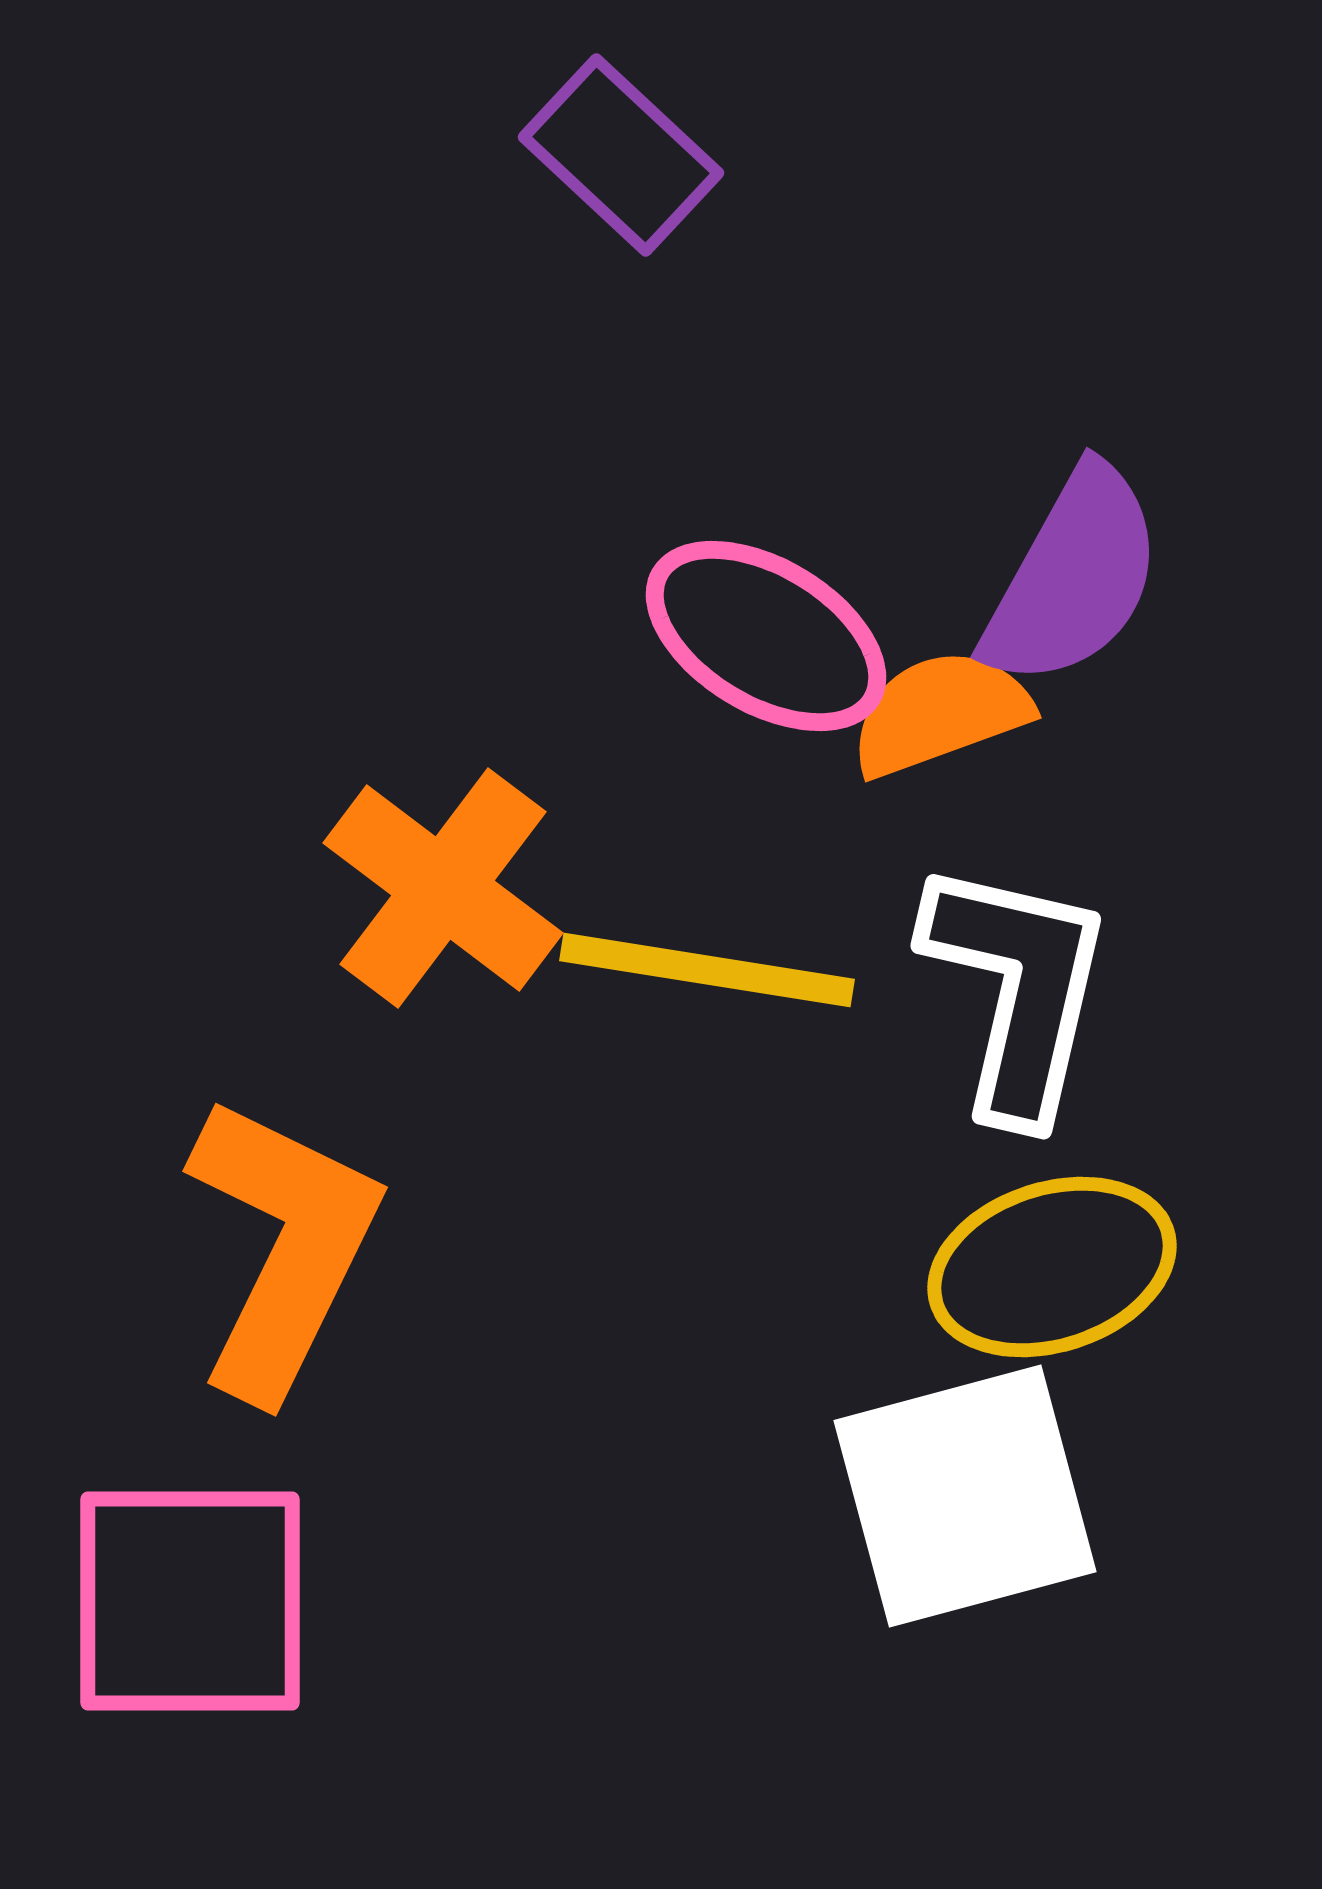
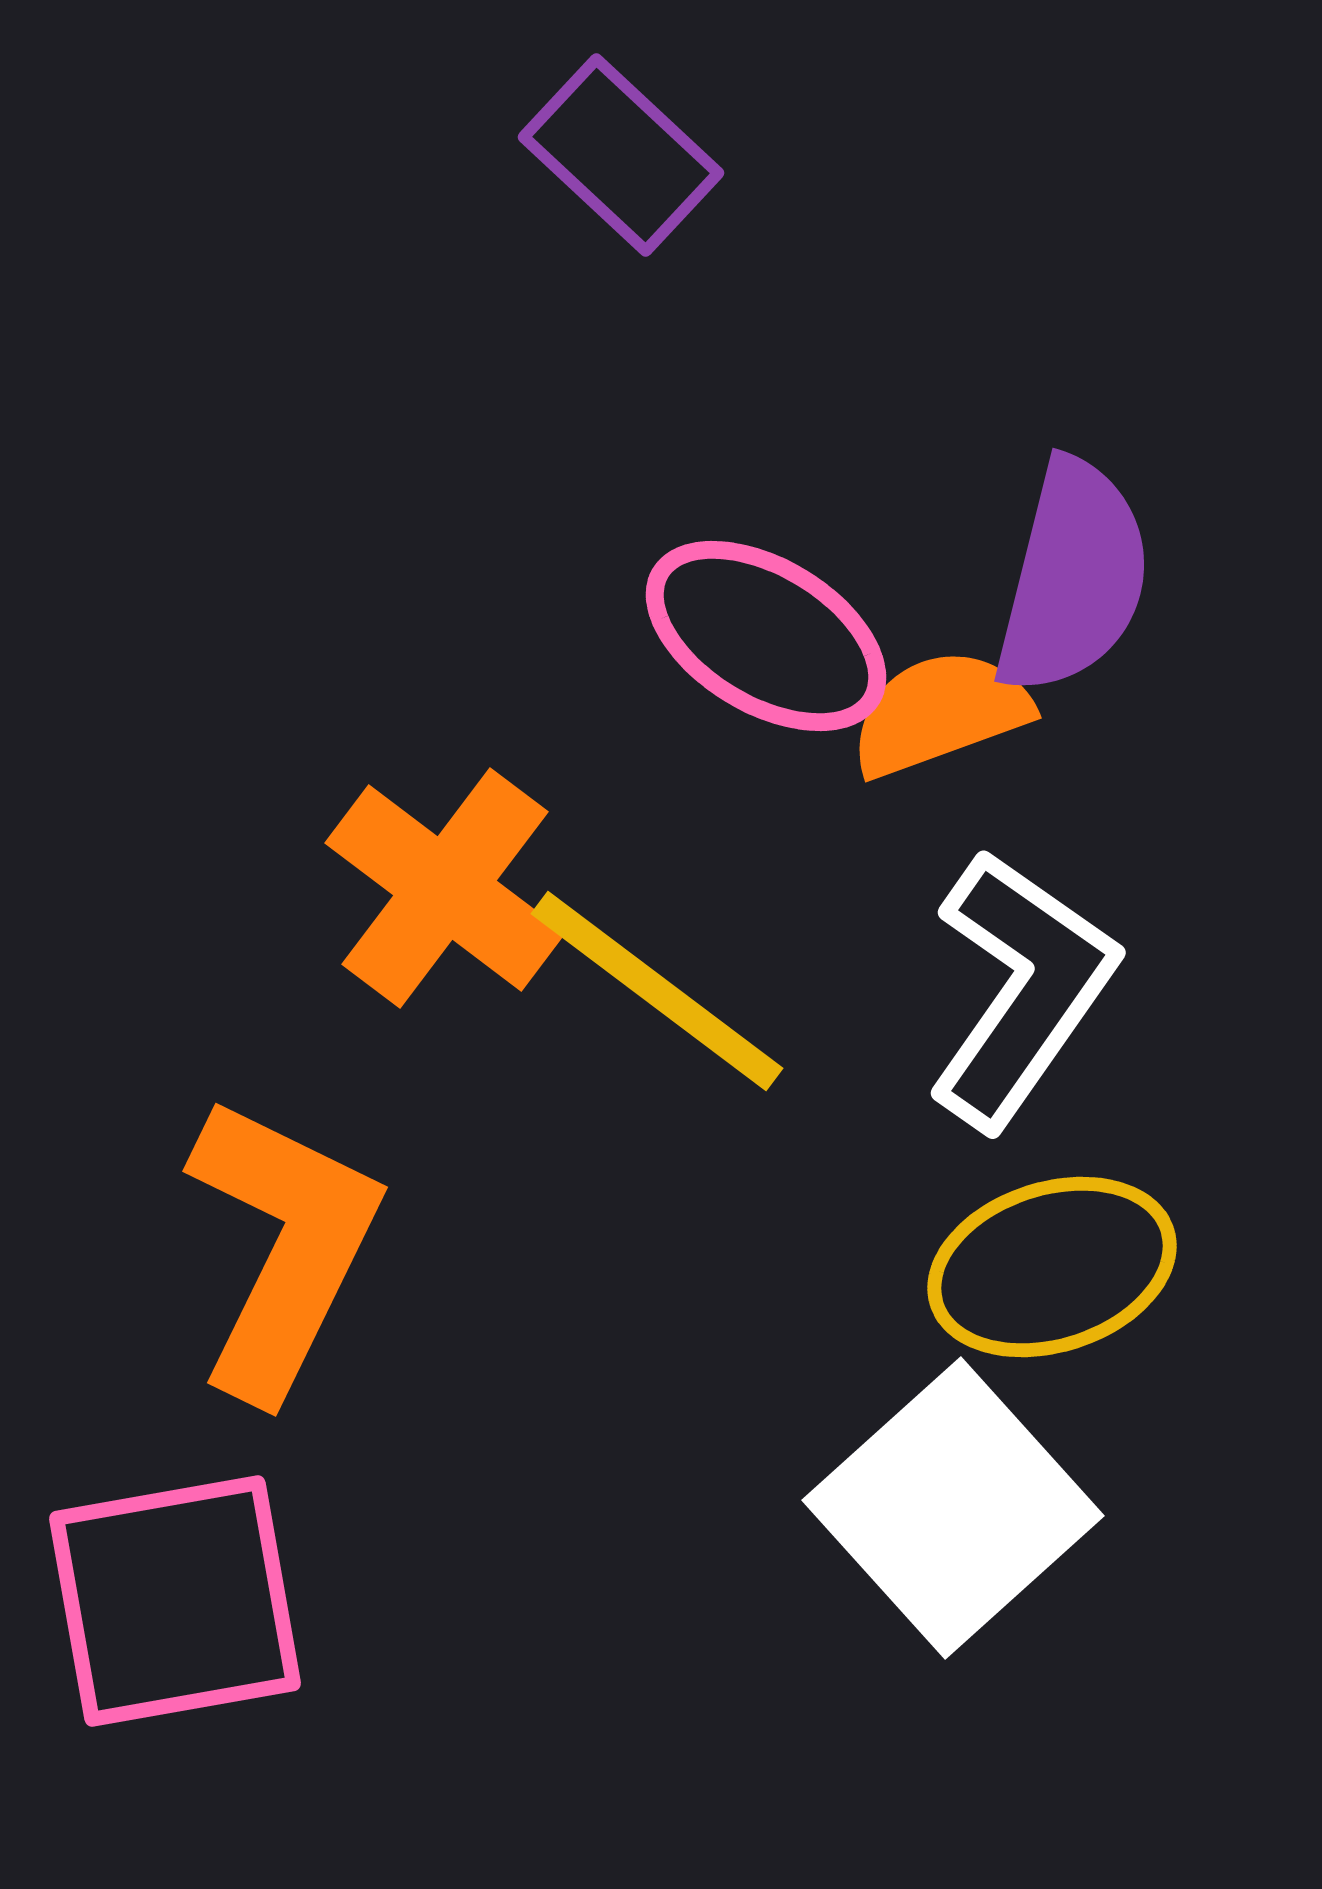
purple semicircle: rotated 15 degrees counterclockwise
orange cross: moved 2 px right
yellow line: moved 50 px left, 21 px down; rotated 28 degrees clockwise
white L-shape: moved 4 px right; rotated 22 degrees clockwise
white square: moved 12 px left, 12 px down; rotated 27 degrees counterclockwise
pink square: moved 15 px left; rotated 10 degrees counterclockwise
